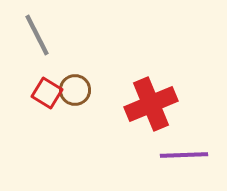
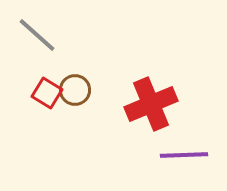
gray line: rotated 21 degrees counterclockwise
